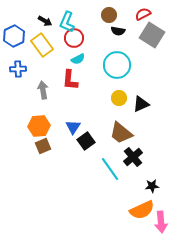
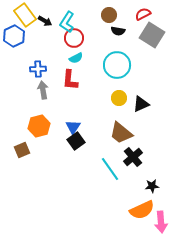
cyan L-shape: rotated 10 degrees clockwise
yellow rectangle: moved 17 px left, 30 px up
cyan semicircle: moved 2 px left, 1 px up
blue cross: moved 20 px right
orange hexagon: rotated 10 degrees counterclockwise
black square: moved 10 px left
brown square: moved 21 px left, 4 px down
